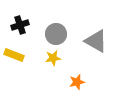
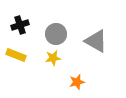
yellow rectangle: moved 2 px right
